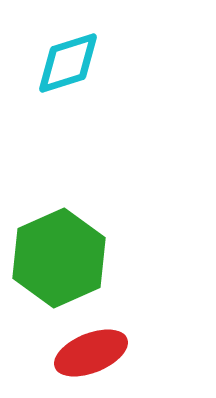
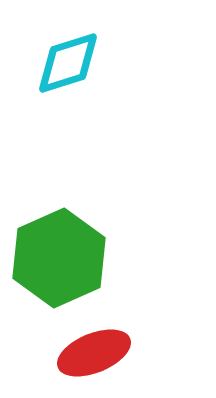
red ellipse: moved 3 px right
